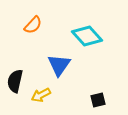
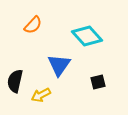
black square: moved 18 px up
